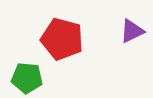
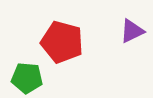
red pentagon: moved 3 px down
